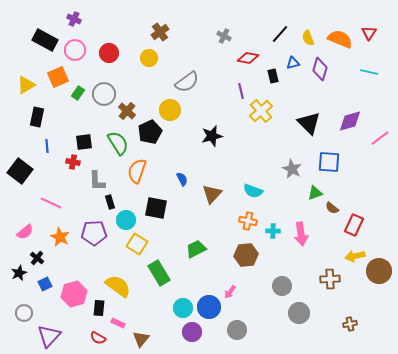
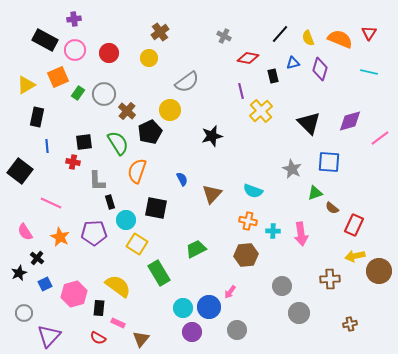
purple cross at (74, 19): rotated 32 degrees counterclockwise
pink semicircle at (25, 232): rotated 96 degrees clockwise
